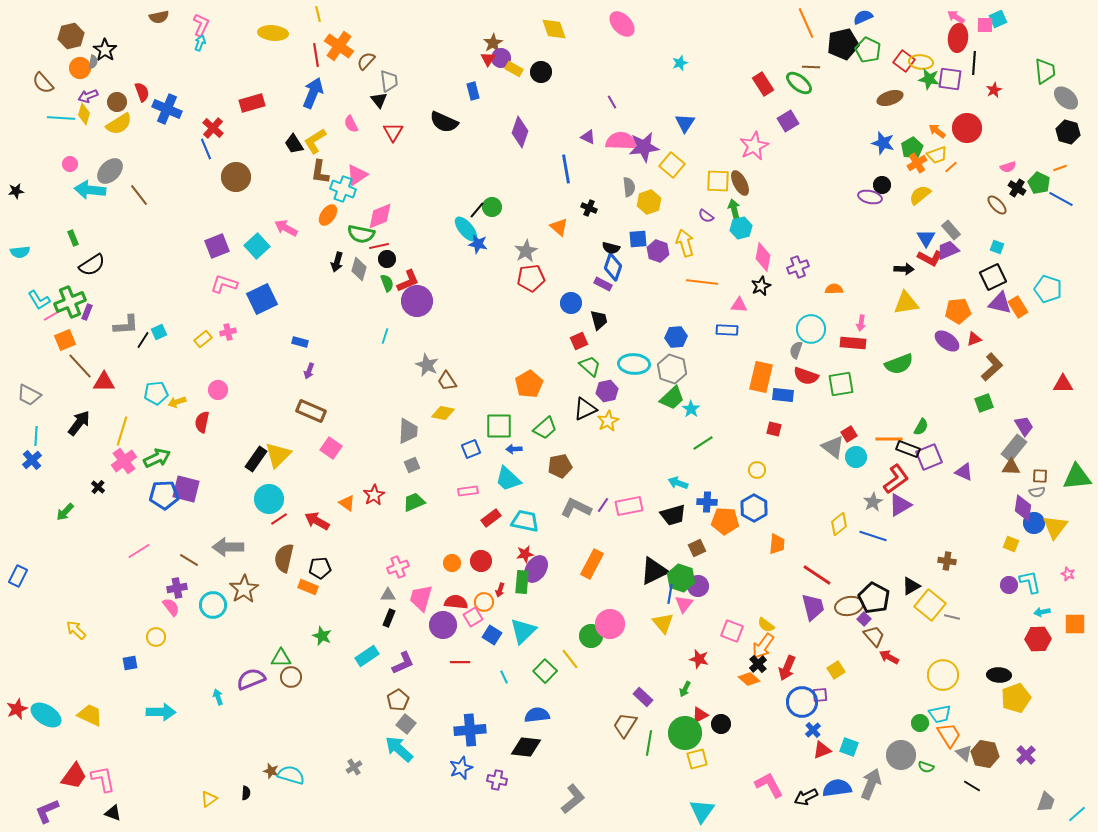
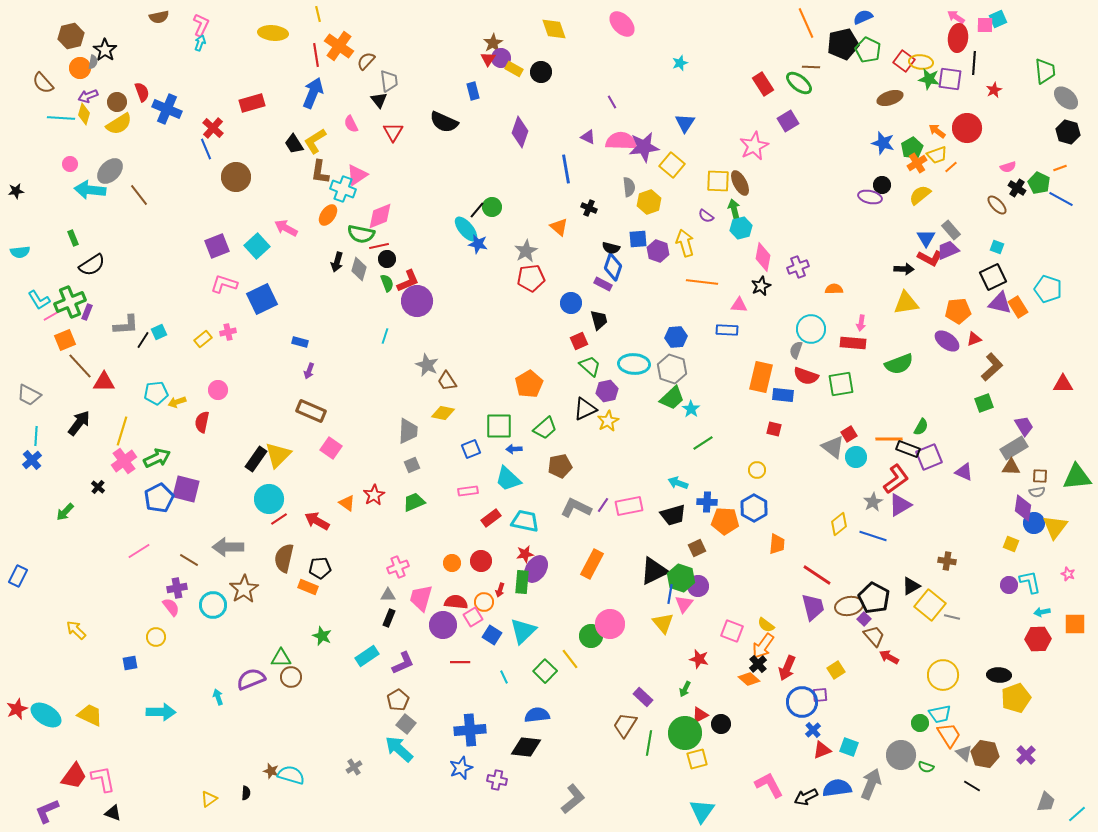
gray rectangle at (1014, 448): rotated 20 degrees clockwise
blue pentagon at (164, 495): moved 5 px left, 3 px down; rotated 24 degrees counterclockwise
